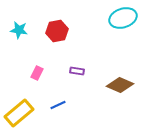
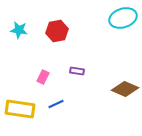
pink rectangle: moved 6 px right, 4 px down
brown diamond: moved 5 px right, 4 px down
blue line: moved 2 px left, 1 px up
yellow rectangle: moved 1 px right, 4 px up; rotated 48 degrees clockwise
